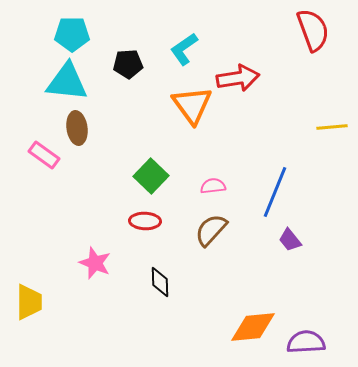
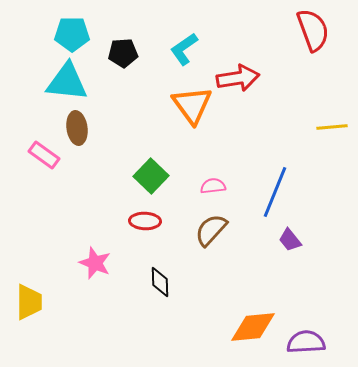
black pentagon: moved 5 px left, 11 px up
